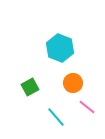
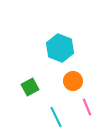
orange circle: moved 2 px up
pink line: rotated 30 degrees clockwise
cyan line: rotated 15 degrees clockwise
